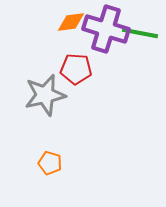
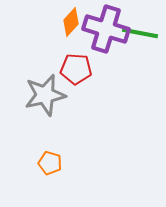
orange diamond: rotated 40 degrees counterclockwise
